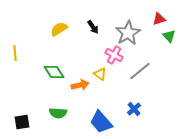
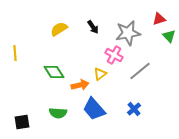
gray star: rotated 20 degrees clockwise
yellow triangle: rotated 48 degrees clockwise
blue trapezoid: moved 7 px left, 13 px up
